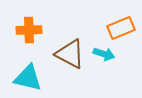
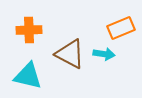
cyan arrow: rotated 10 degrees counterclockwise
cyan triangle: moved 2 px up
